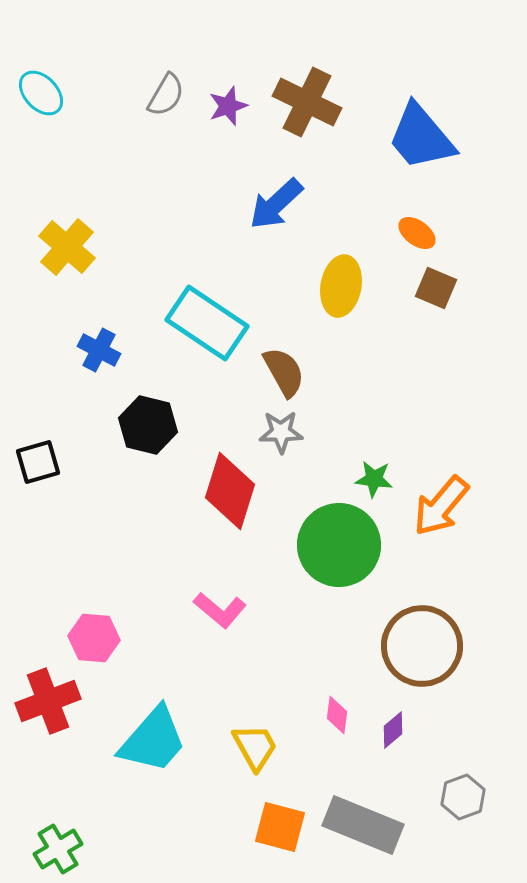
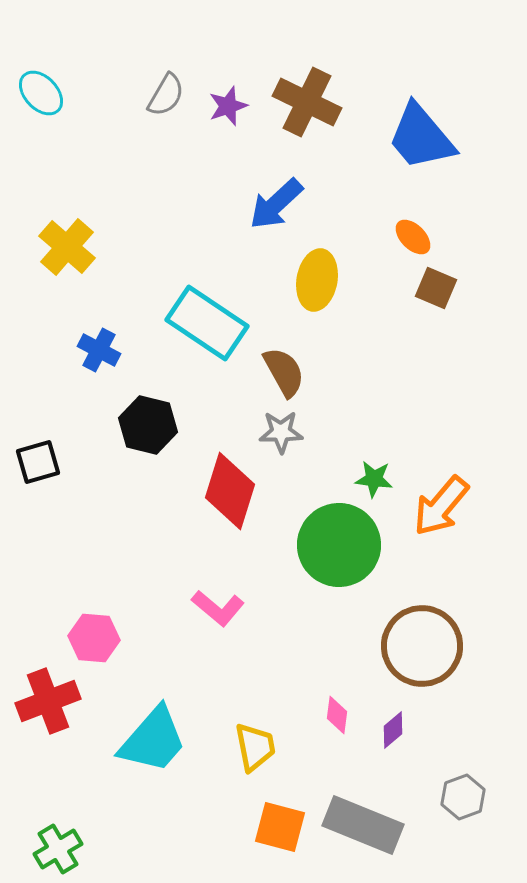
orange ellipse: moved 4 px left, 4 px down; rotated 9 degrees clockwise
yellow ellipse: moved 24 px left, 6 px up
pink L-shape: moved 2 px left, 2 px up
yellow trapezoid: rotated 18 degrees clockwise
